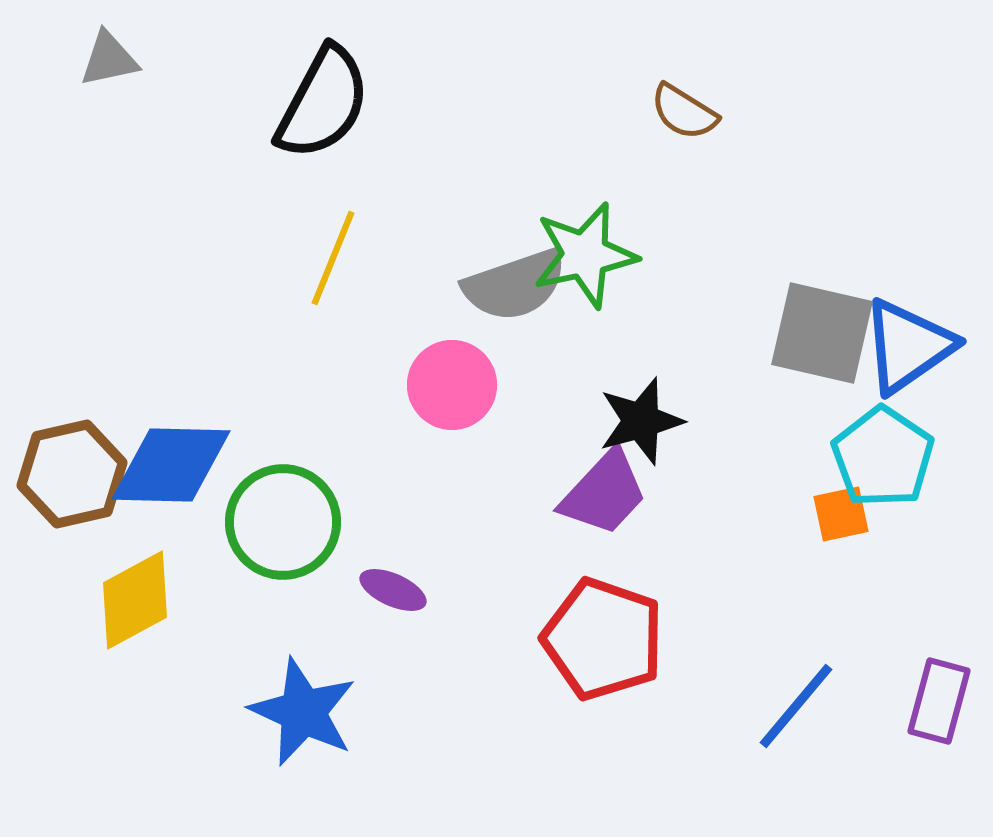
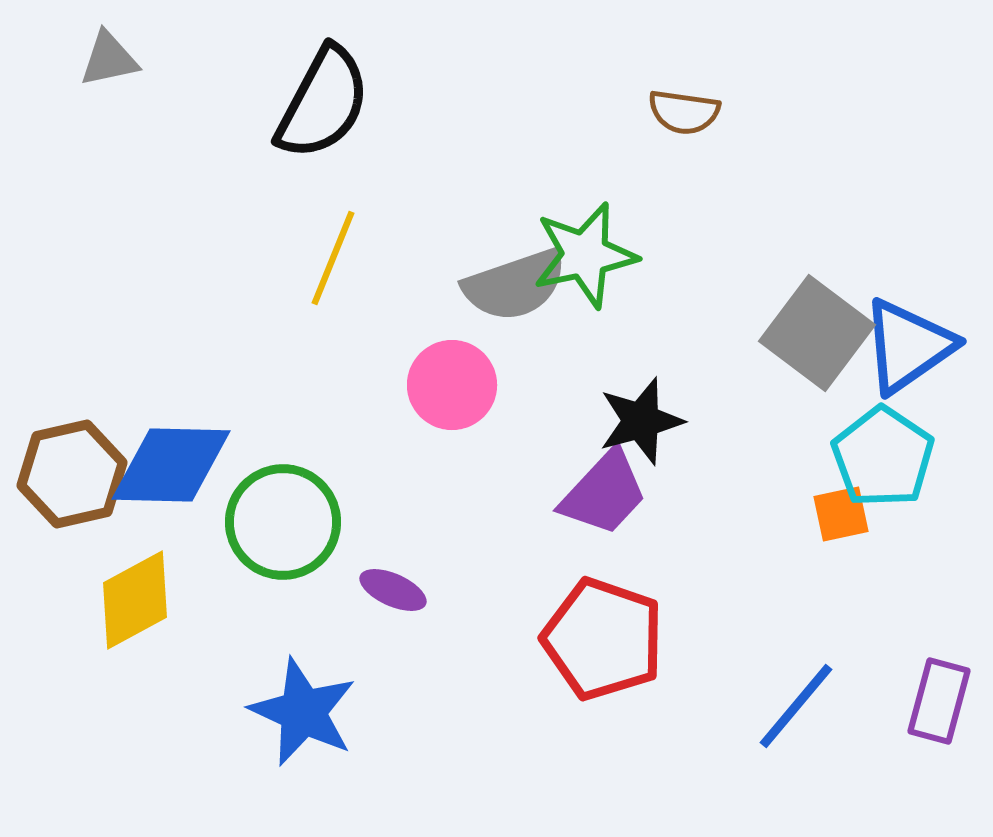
brown semicircle: rotated 24 degrees counterclockwise
gray square: moved 5 px left; rotated 24 degrees clockwise
